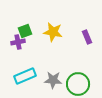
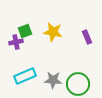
purple cross: moved 2 px left
